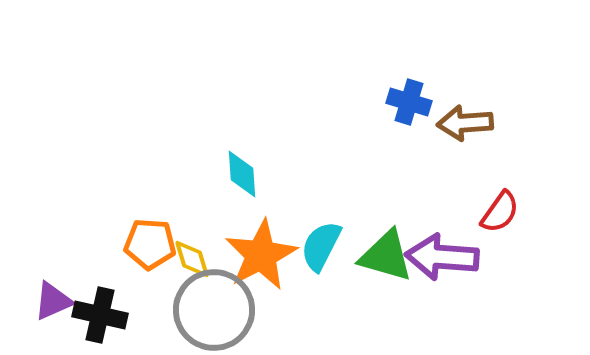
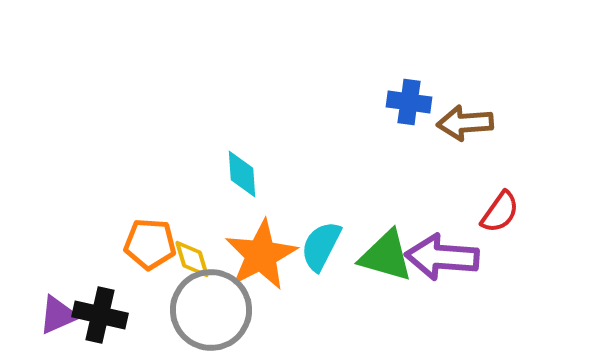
blue cross: rotated 9 degrees counterclockwise
purple triangle: moved 5 px right, 14 px down
gray circle: moved 3 px left
